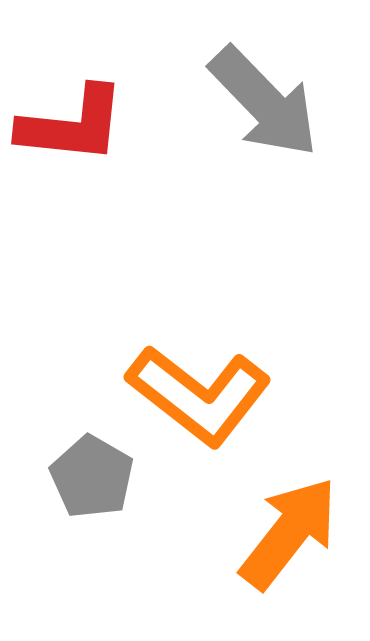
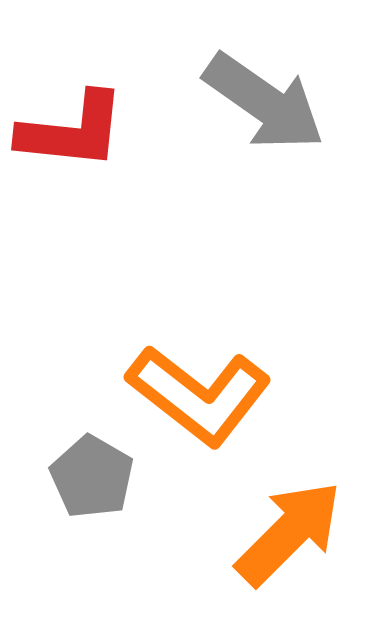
gray arrow: rotated 11 degrees counterclockwise
red L-shape: moved 6 px down
orange arrow: rotated 7 degrees clockwise
